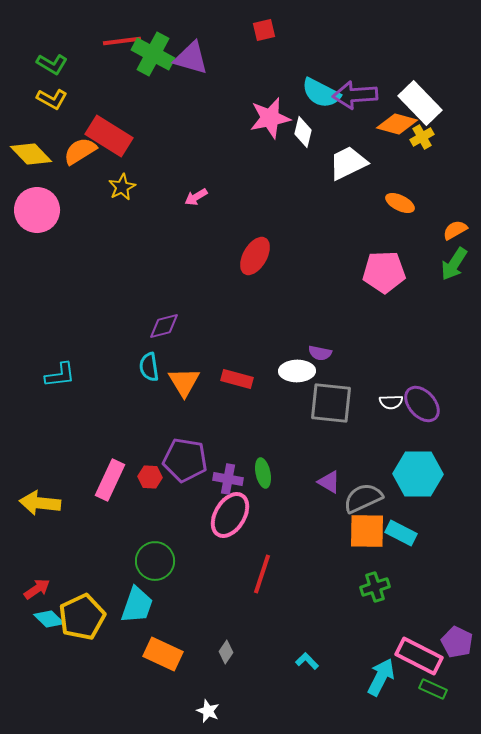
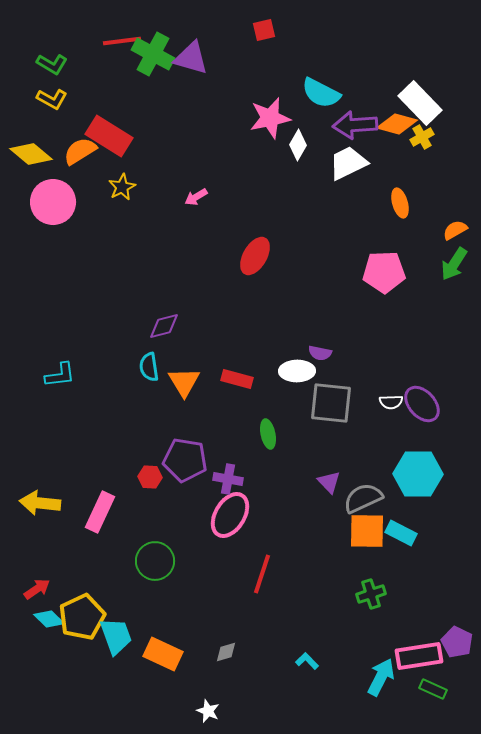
purple arrow at (355, 95): moved 30 px down
white diamond at (303, 132): moved 5 px left, 13 px down; rotated 16 degrees clockwise
yellow diamond at (31, 154): rotated 6 degrees counterclockwise
orange ellipse at (400, 203): rotated 48 degrees clockwise
pink circle at (37, 210): moved 16 px right, 8 px up
green ellipse at (263, 473): moved 5 px right, 39 px up
pink rectangle at (110, 480): moved 10 px left, 32 px down
purple triangle at (329, 482): rotated 15 degrees clockwise
green cross at (375, 587): moved 4 px left, 7 px down
cyan trapezoid at (137, 605): moved 21 px left, 31 px down; rotated 39 degrees counterclockwise
gray diamond at (226, 652): rotated 40 degrees clockwise
pink rectangle at (419, 656): rotated 36 degrees counterclockwise
